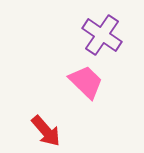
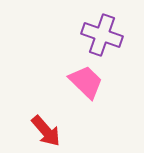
purple cross: rotated 15 degrees counterclockwise
